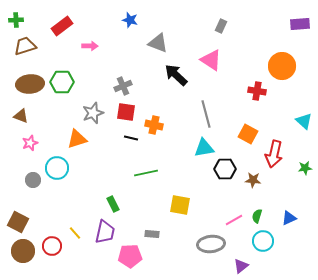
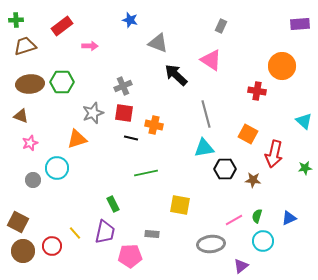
red square at (126, 112): moved 2 px left, 1 px down
